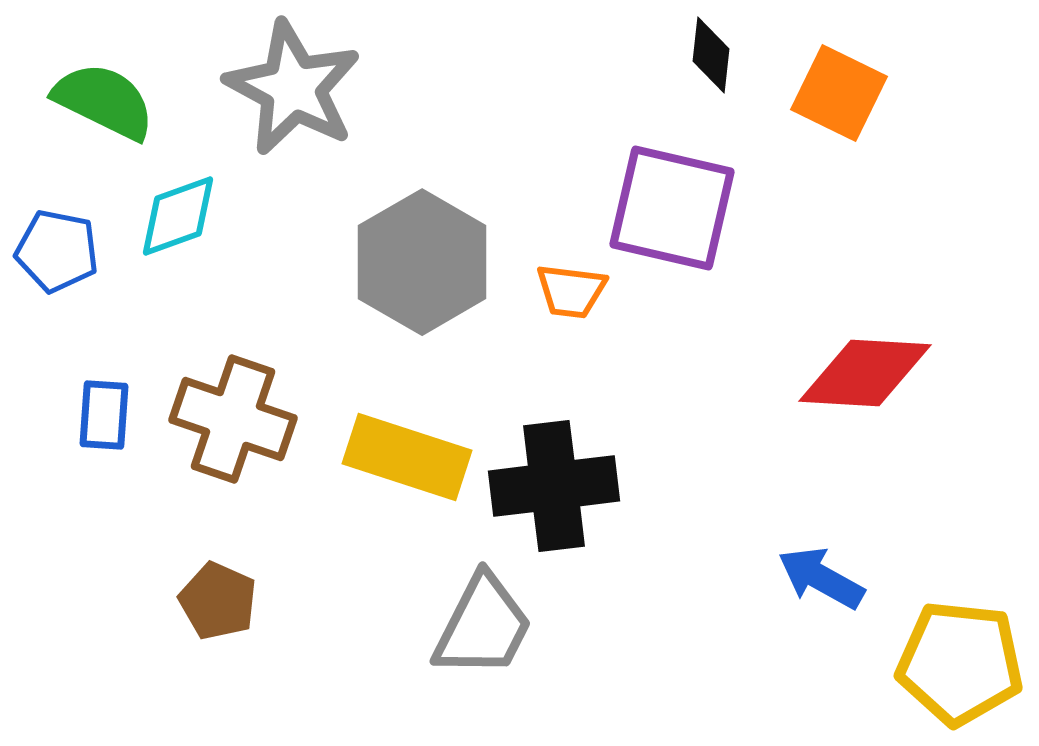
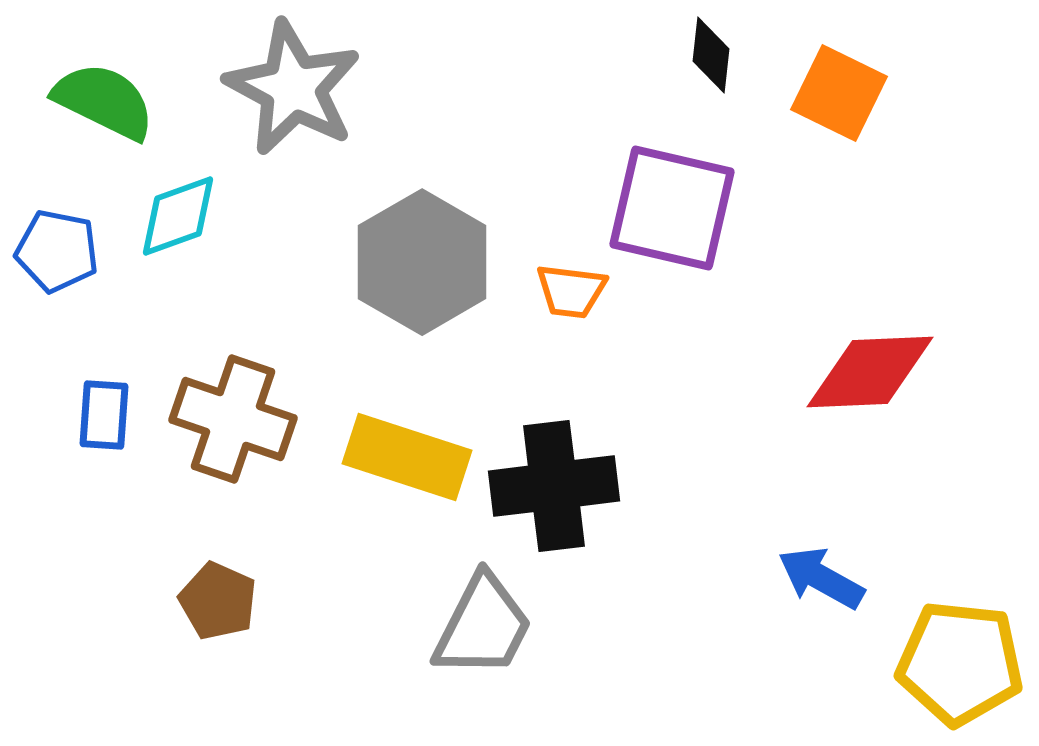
red diamond: moved 5 px right, 1 px up; rotated 6 degrees counterclockwise
